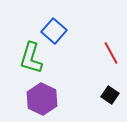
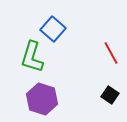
blue square: moved 1 px left, 2 px up
green L-shape: moved 1 px right, 1 px up
purple hexagon: rotated 8 degrees counterclockwise
